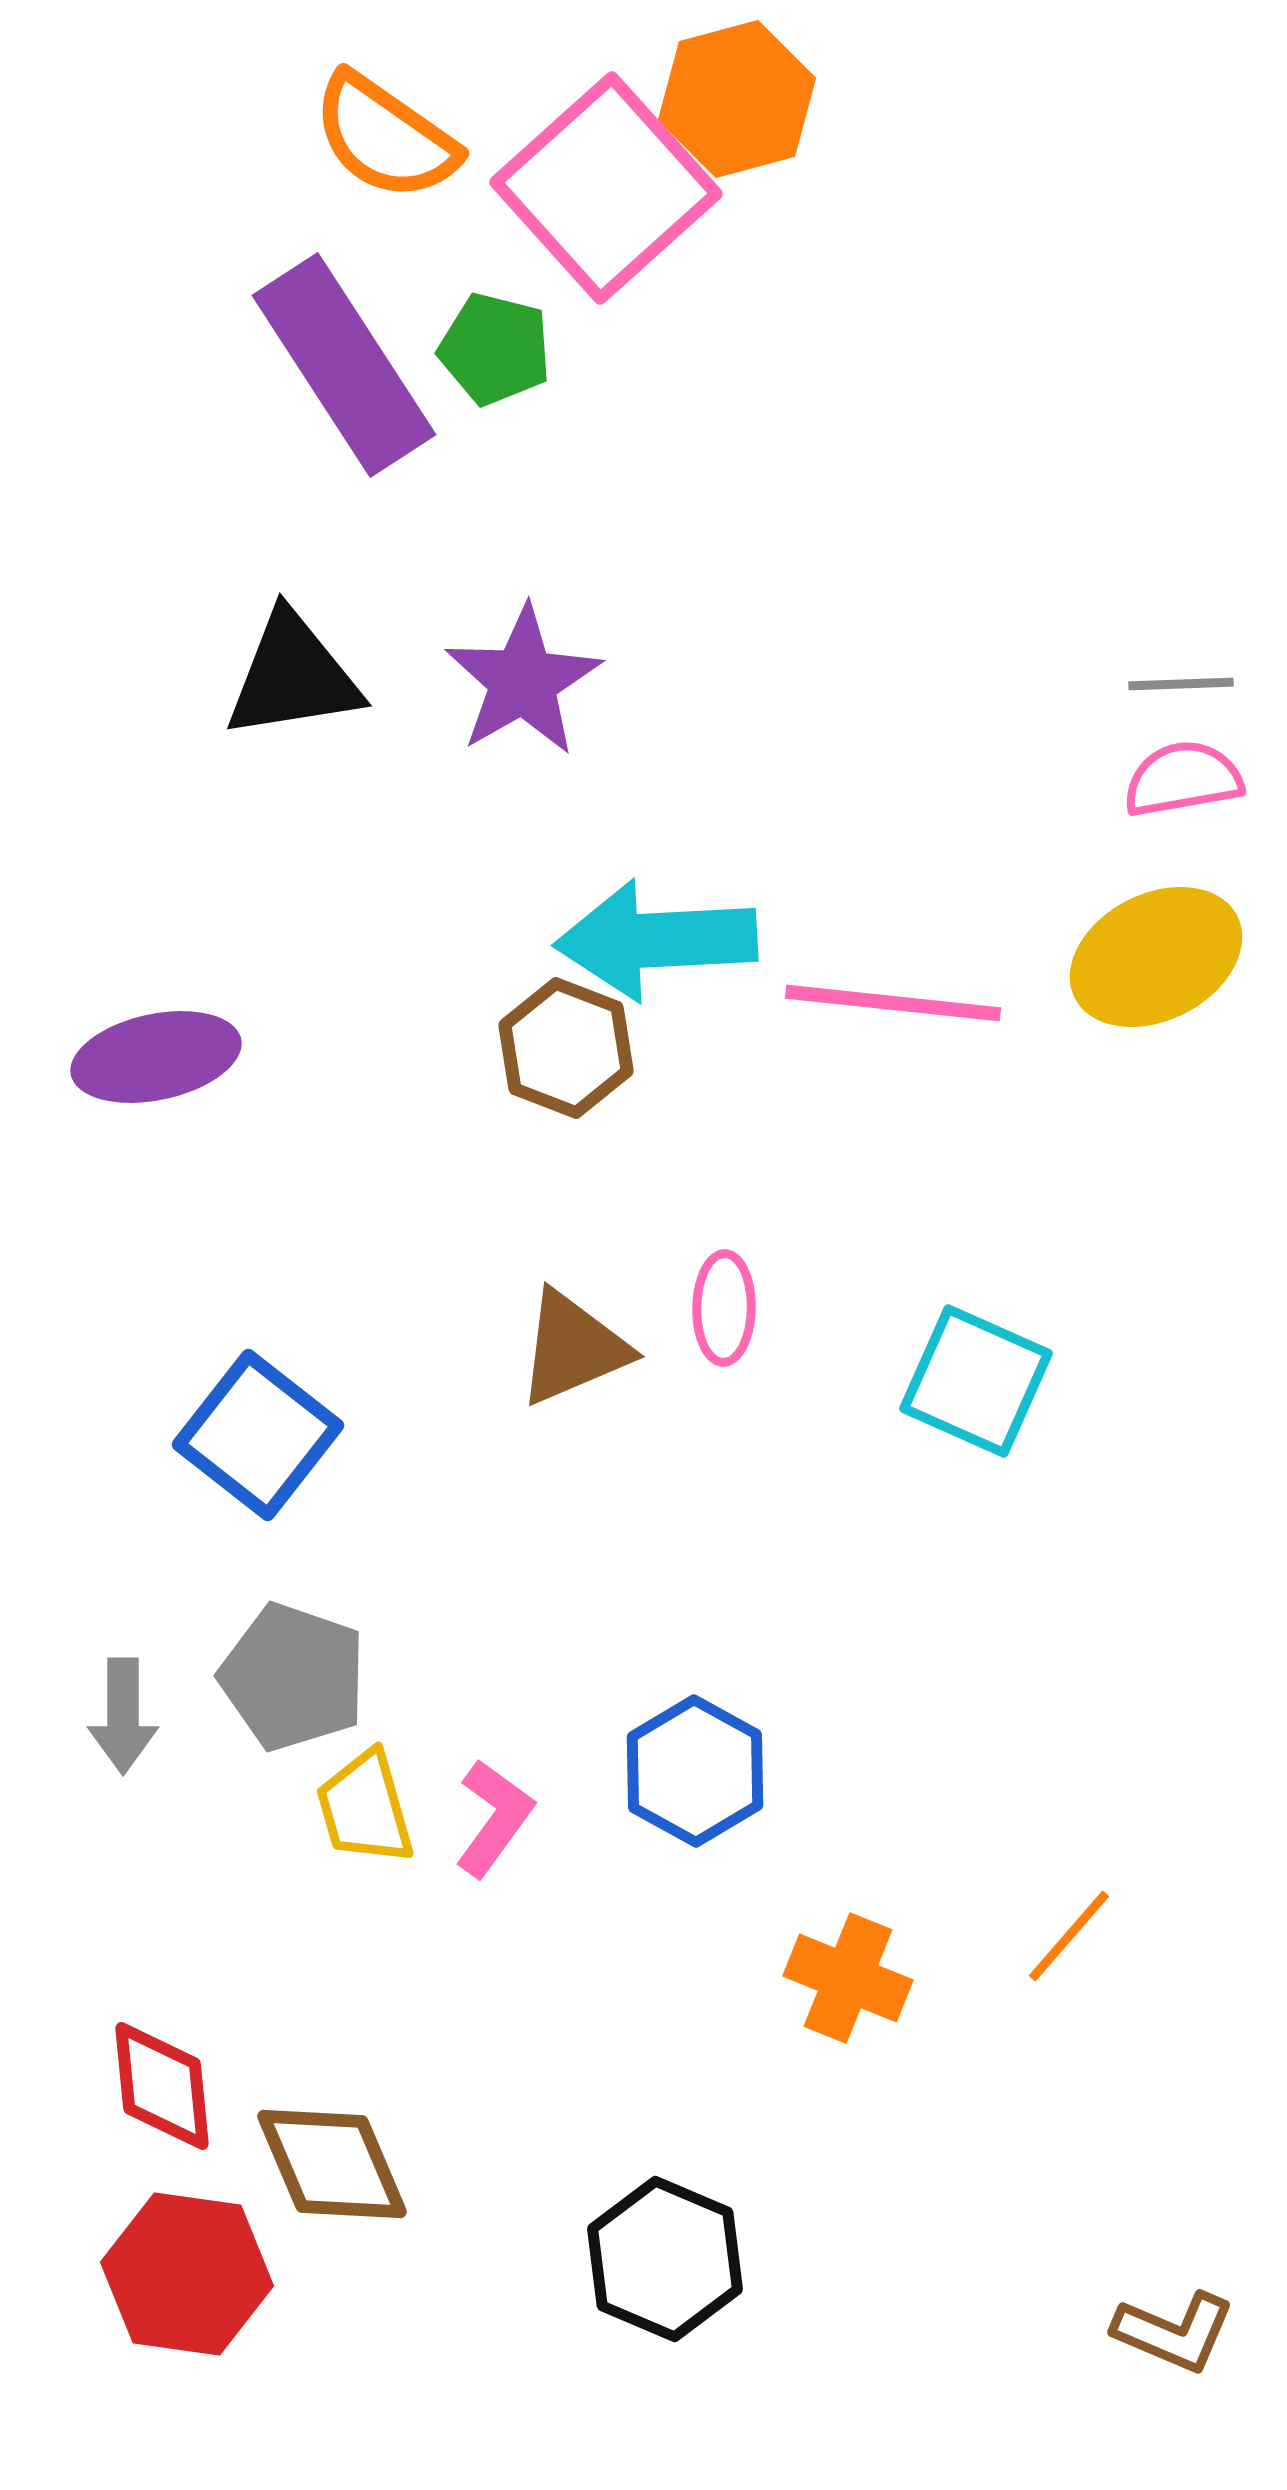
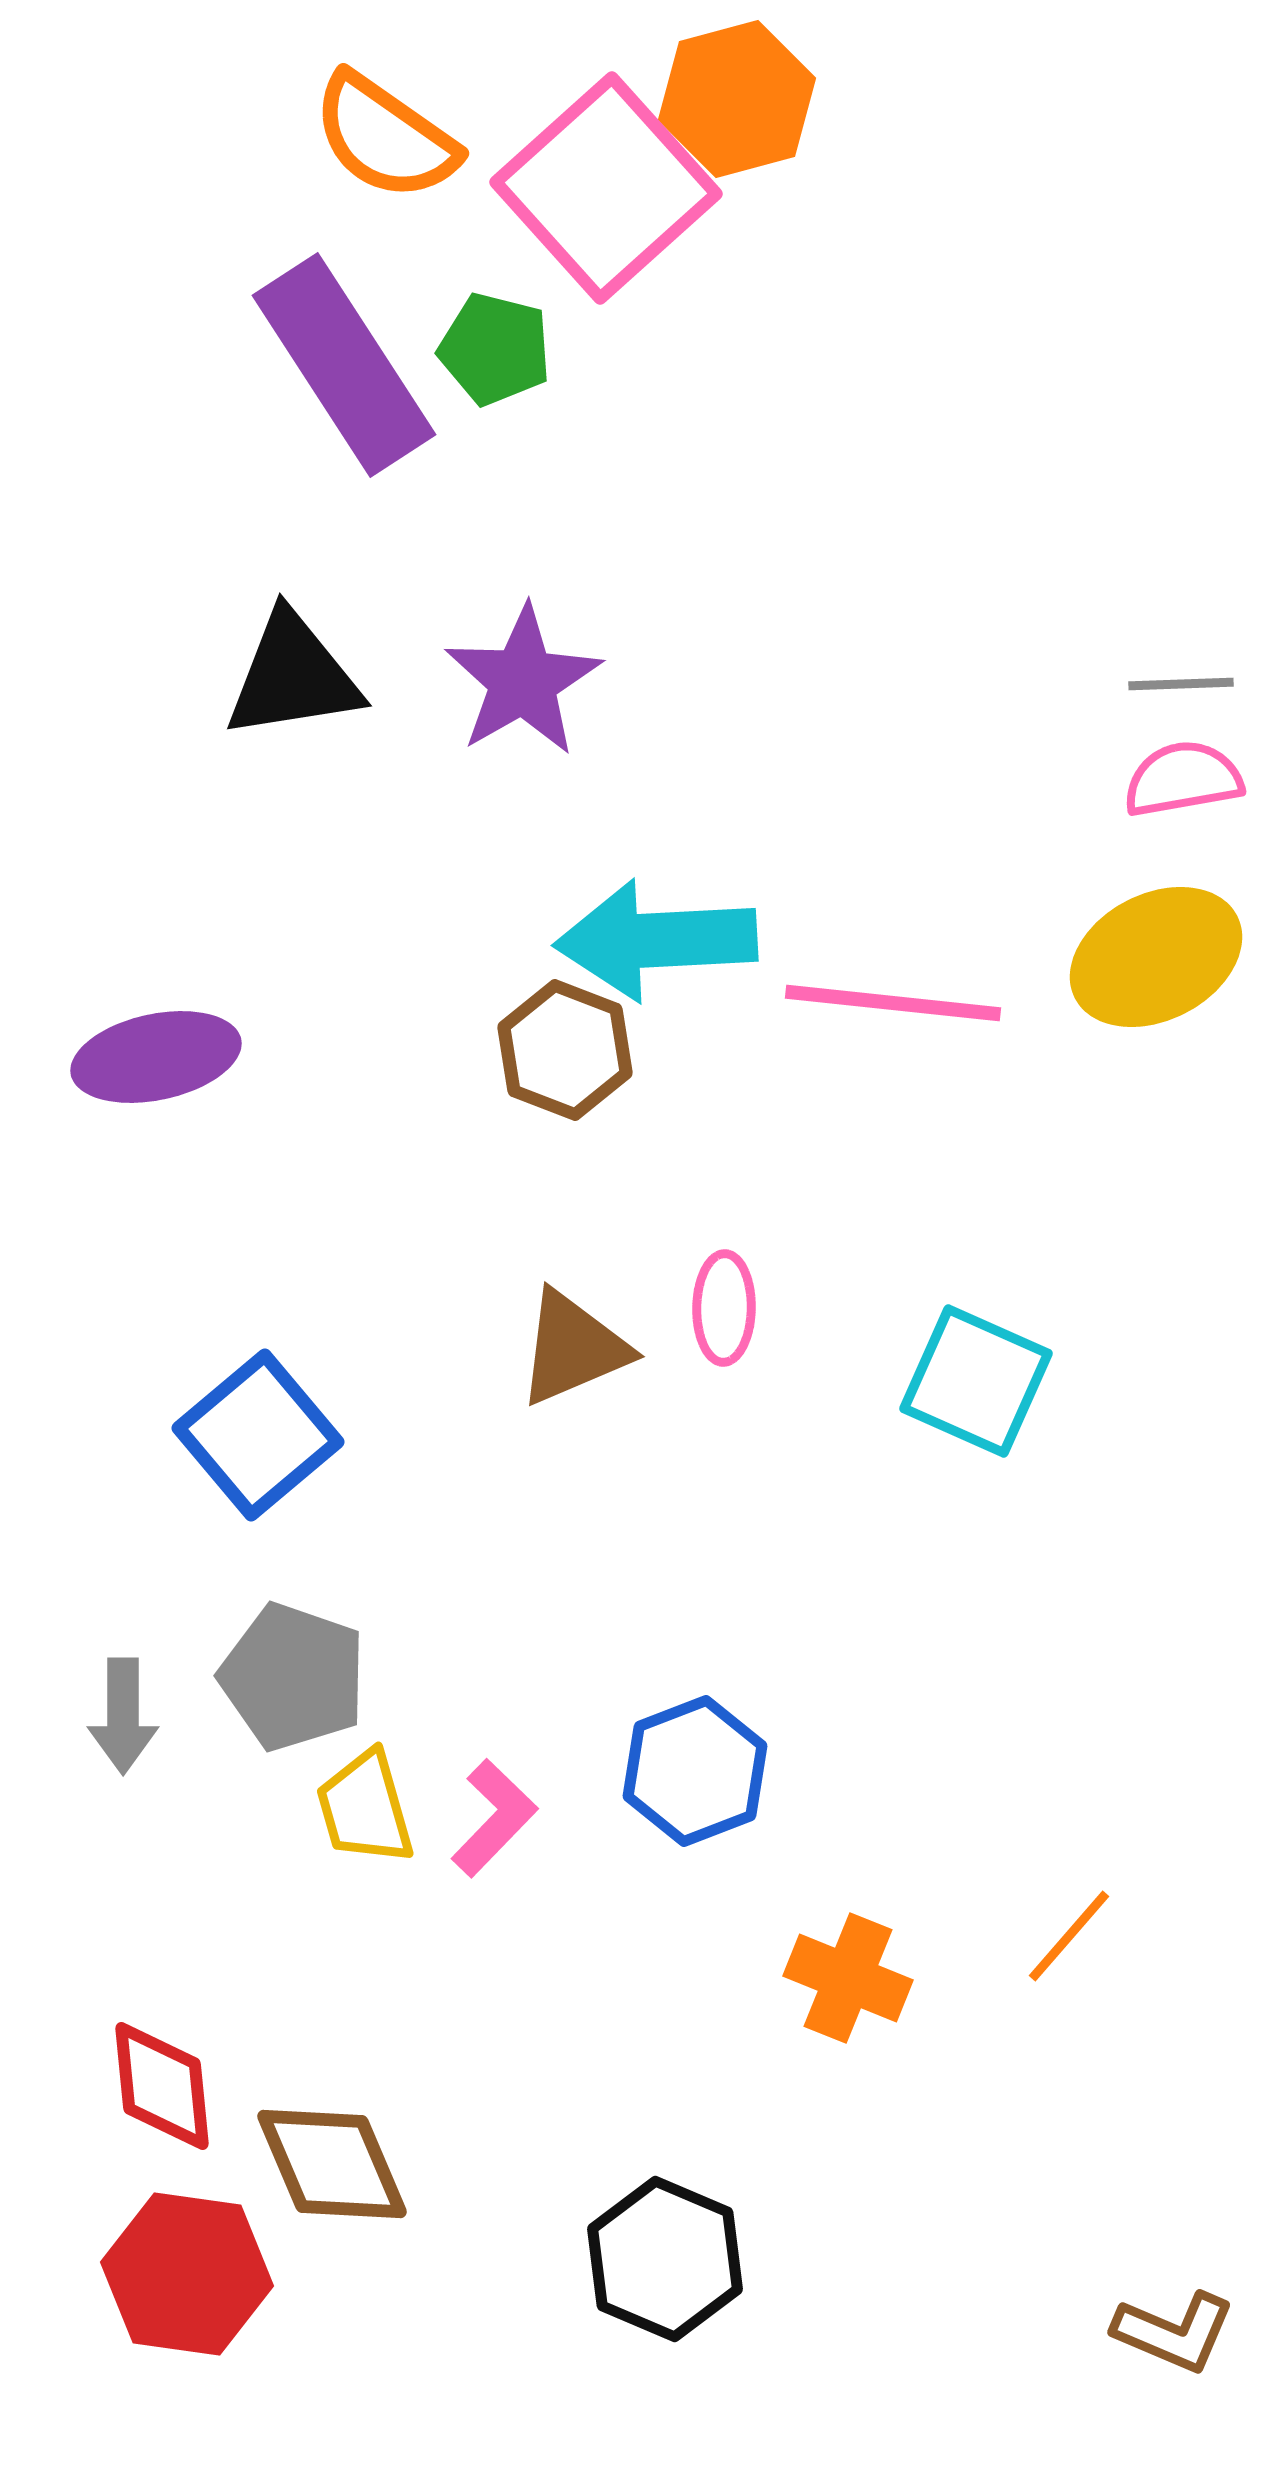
brown hexagon: moved 1 px left, 2 px down
blue square: rotated 12 degrees clockwise
blue hexagon: rotated 10 degrees clockwise
pink L-shape: rotated 8 degrees clockwise
